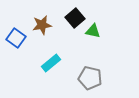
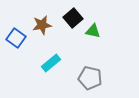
black square: moved 2 px left
